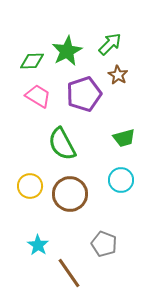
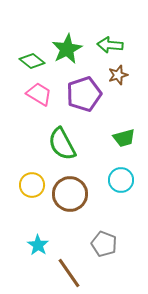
green arrow: moved 1 px down; rotated 130 degrees counterclockwise
green star: moved 2 px up
green diamond: rotated 40 degrees clockwise
brown star: rotated 24 degrees clockwise
pink trapezoid: moved 1 px right, 2 px up
yellow circle: moved 2 px right, 1 px up
